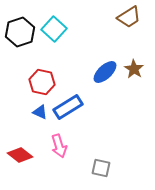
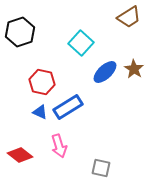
cyan square: moved 27 px right, 14 px down
